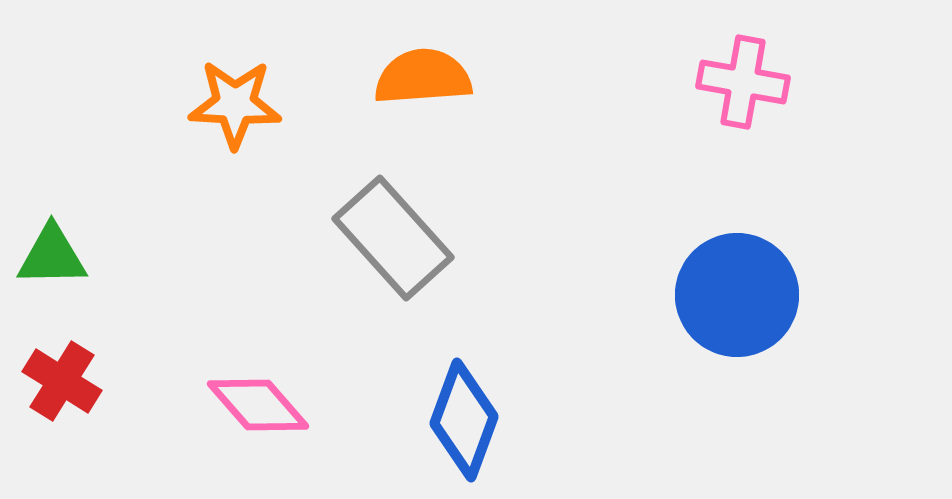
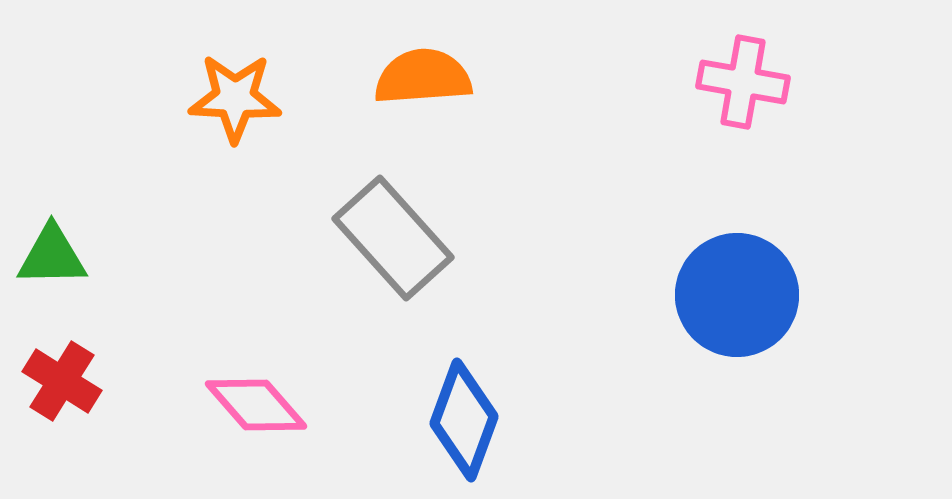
orange star: moved 6 px up
pink diamond: moved 2 px left
